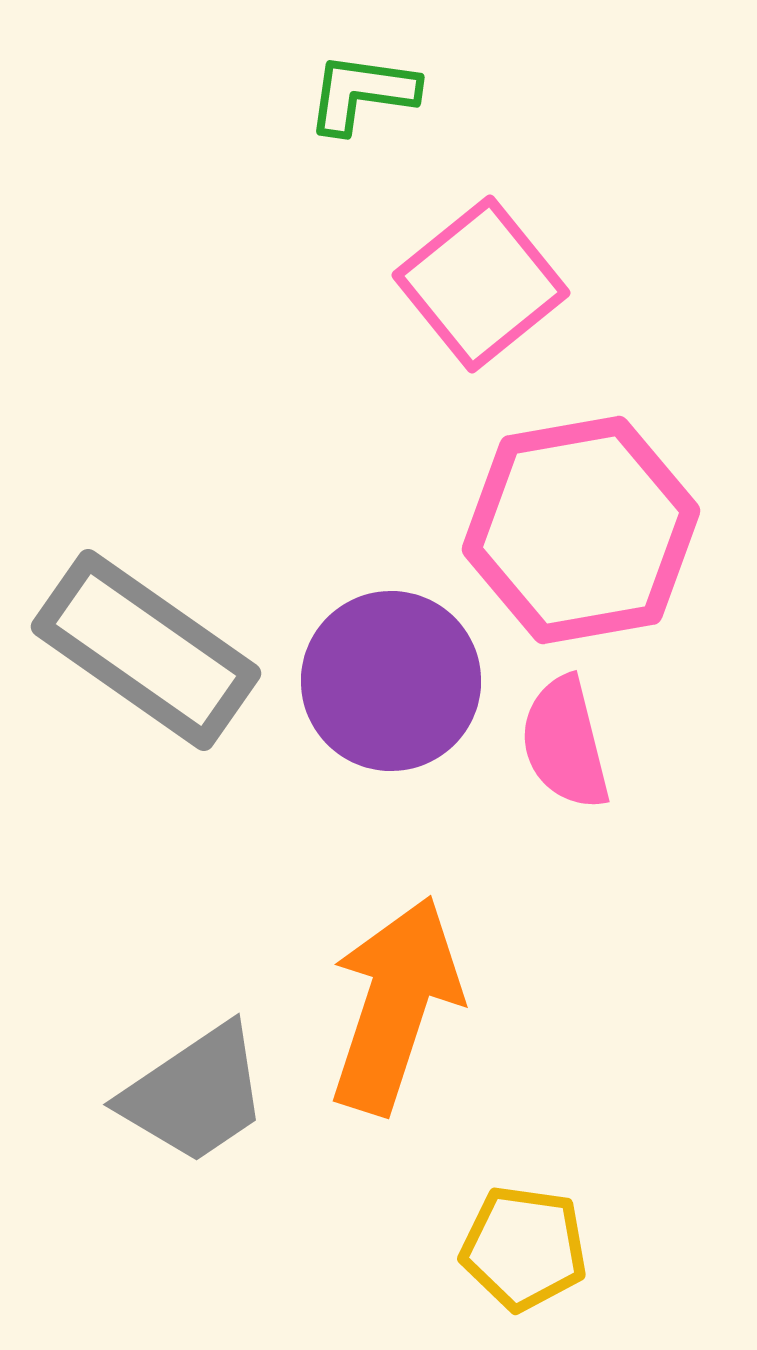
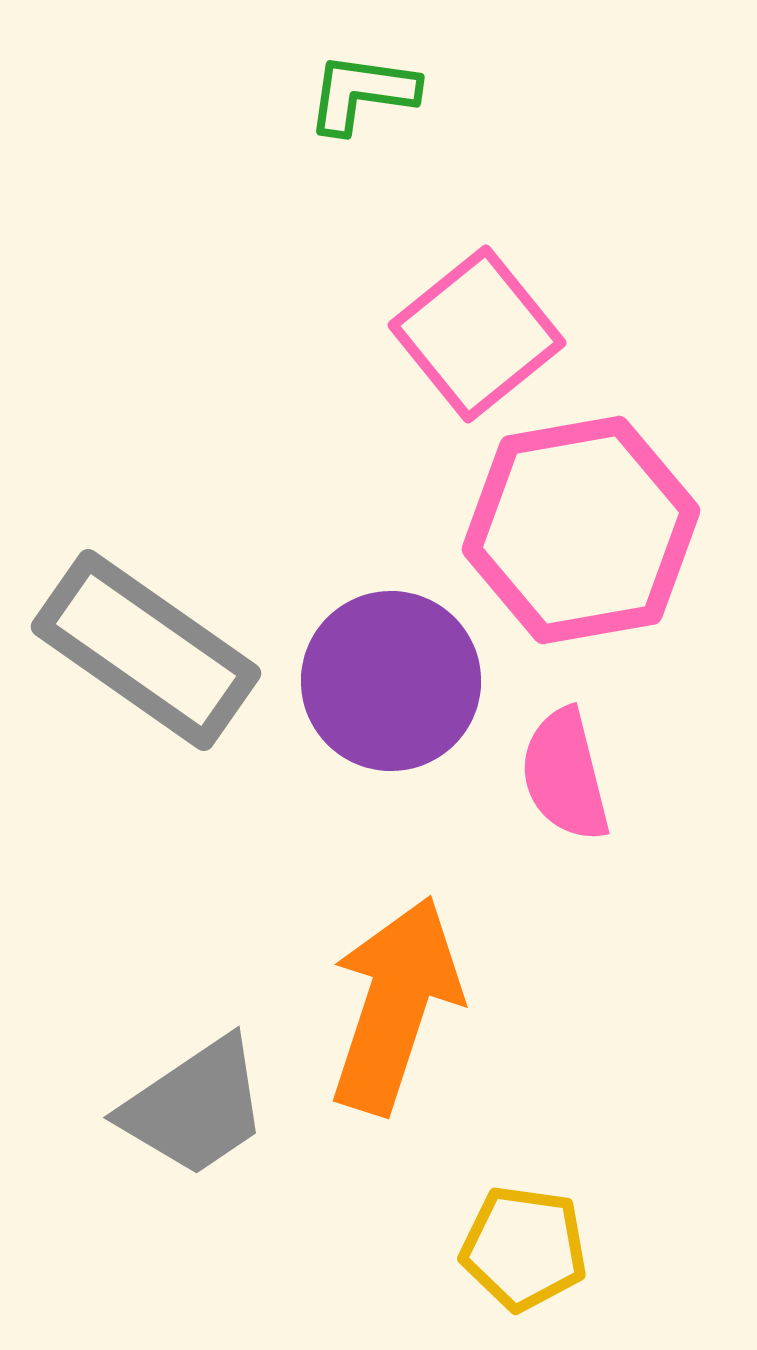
pink square: moved 4 px left, 50 px down
pink semicircle: moved 32 px down
gray trapezoid: moved 13 px down
